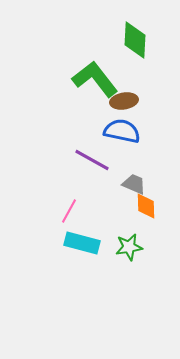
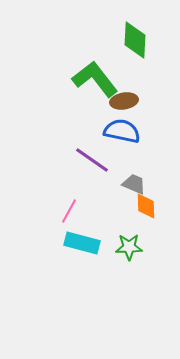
purple line: rotated 6 degrees clockwise
green star: rotated 8 degrees clockwise
